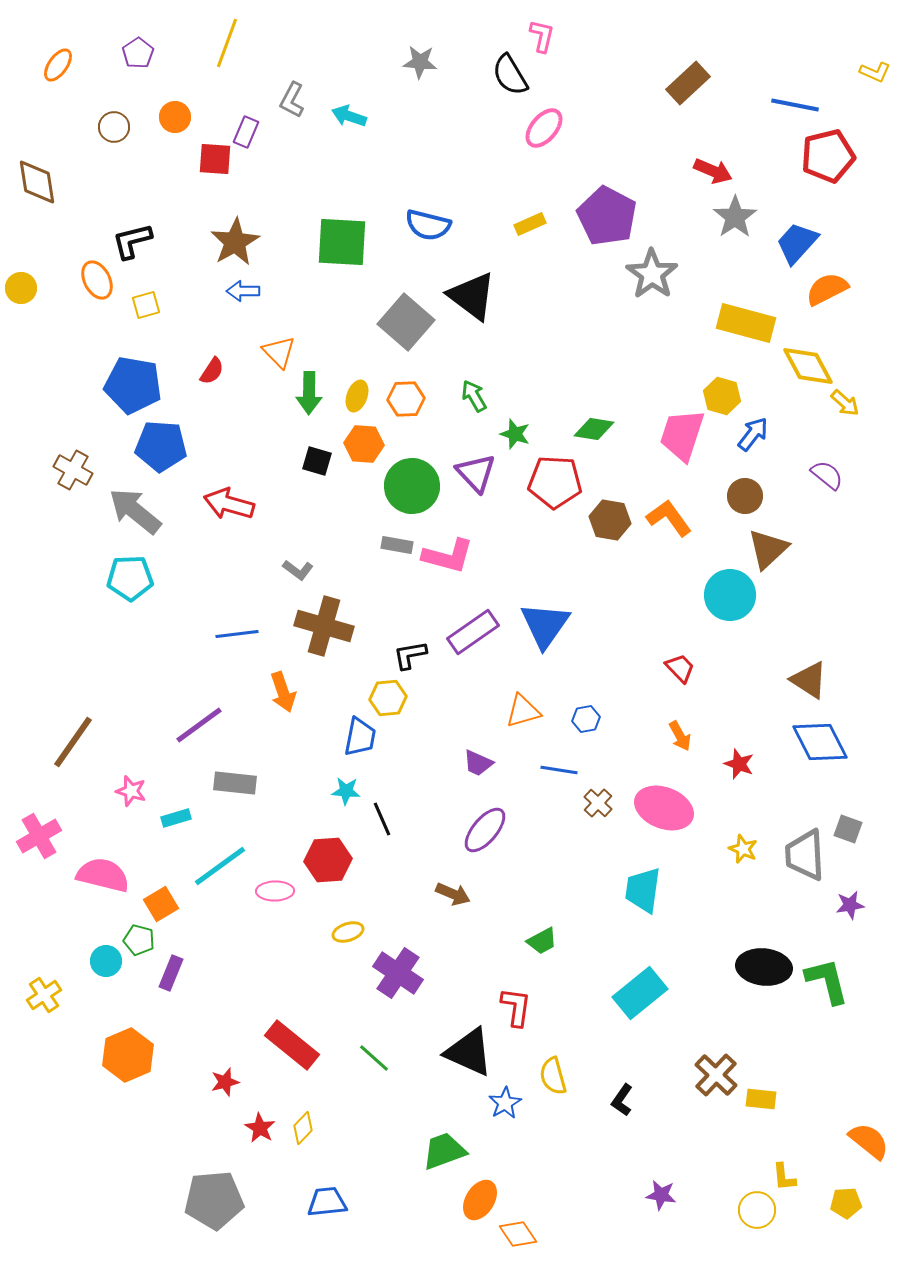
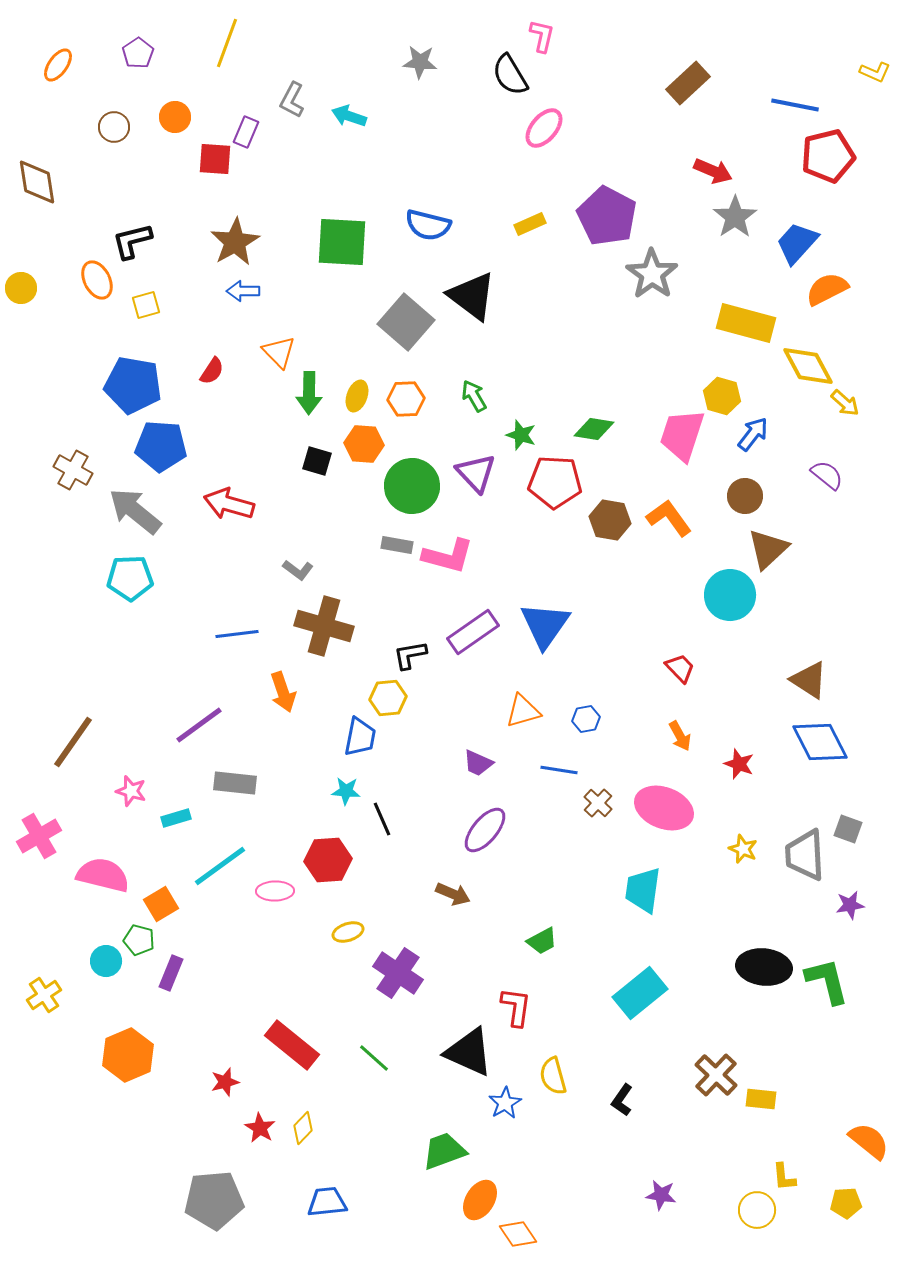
green star at (515, 434): moved 6 px right, 1 px down
